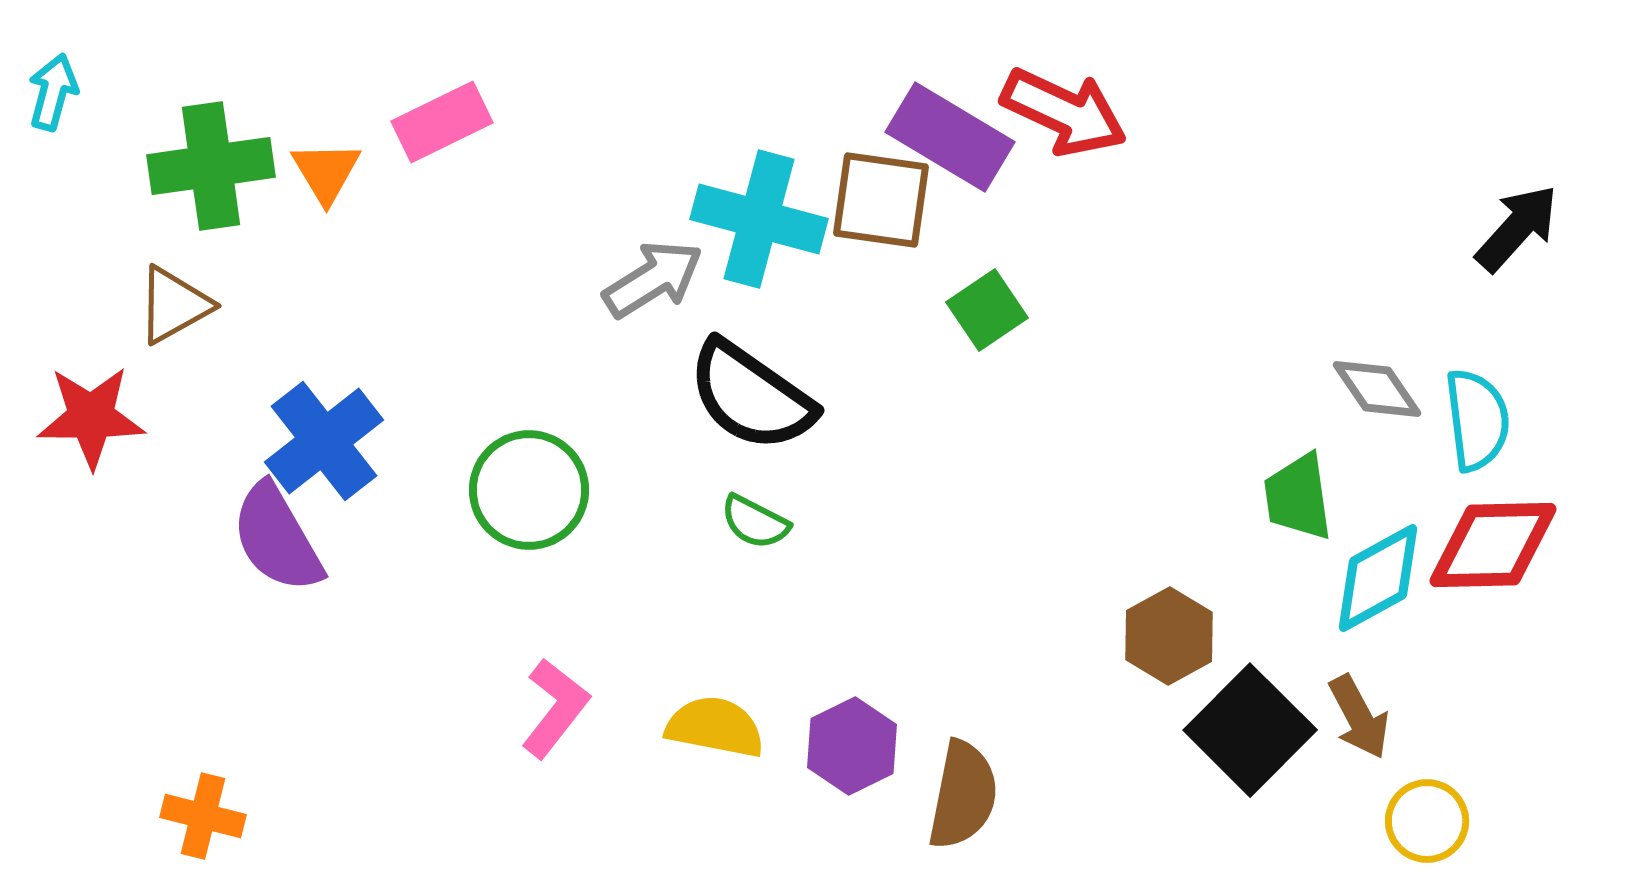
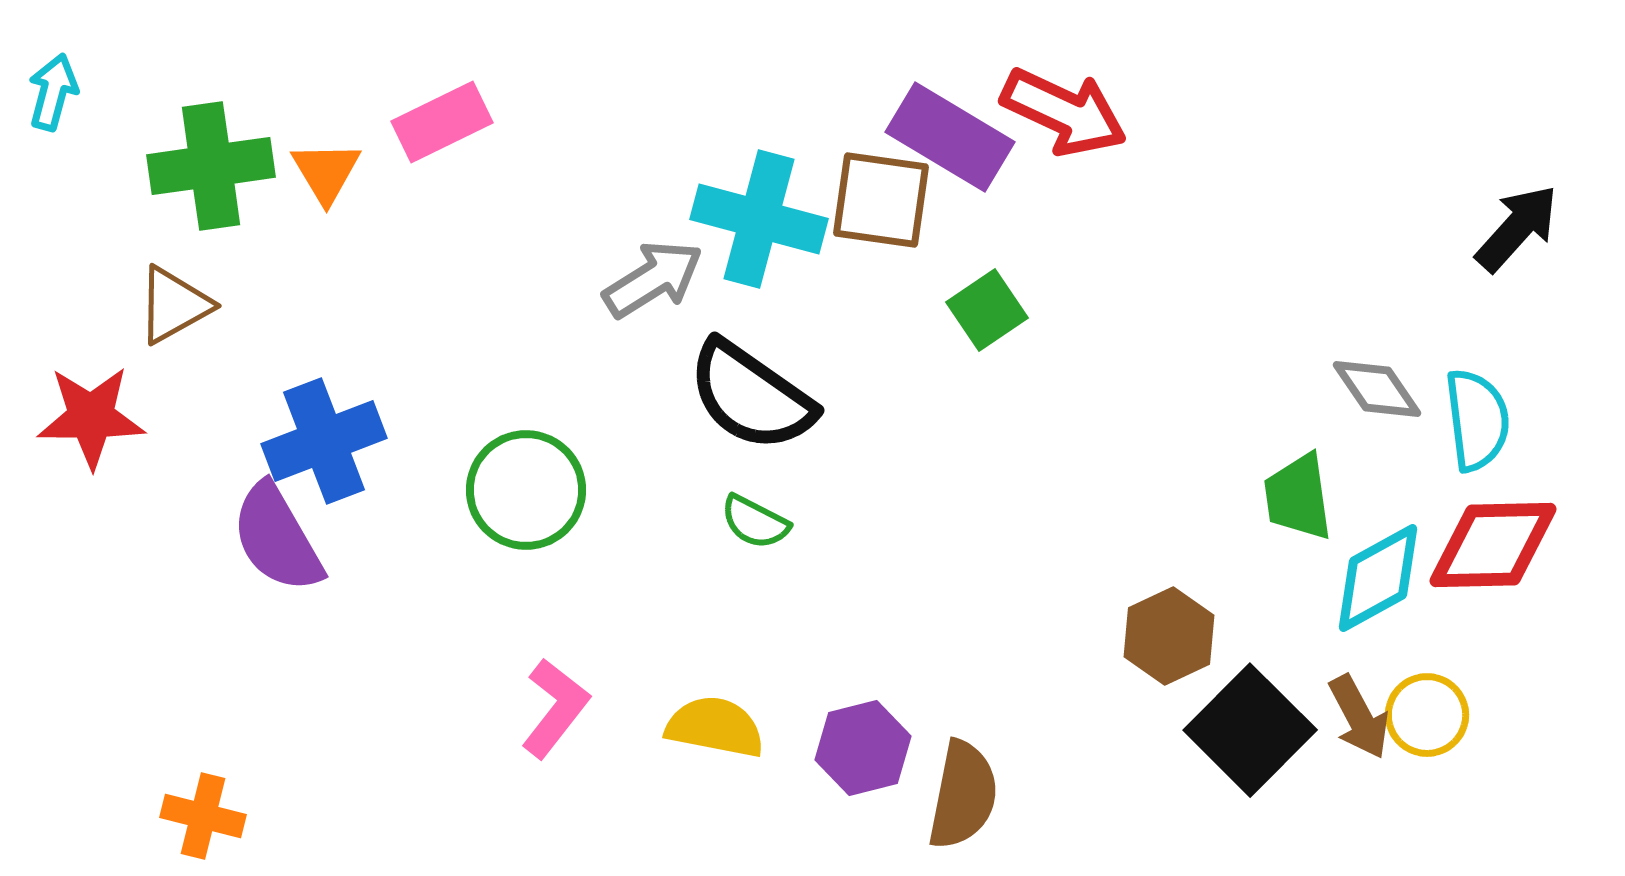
blue cross: rotated 17 degrees clockwise
green circle: moved 3 px left
brown hexagon: rotated 4 degrees clockwise
purple hexagon: moved 11 px right, 2 px down; rotated 12 degrees clockwise
yellow circle: moved 106 px up
